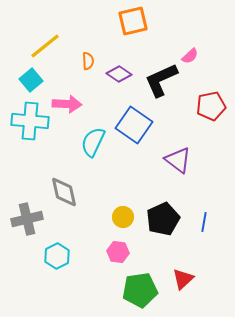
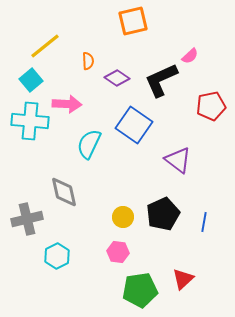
purple diamond: moved 2 px left, 4 px down
cyan semicircle: moved 4 px left, 2 px down
black pentagon: moved 5 px up
